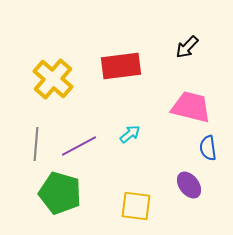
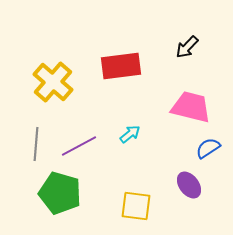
yellow cross: moved 3 px down
blue semicircle: rotated 65 degrees clockwise
